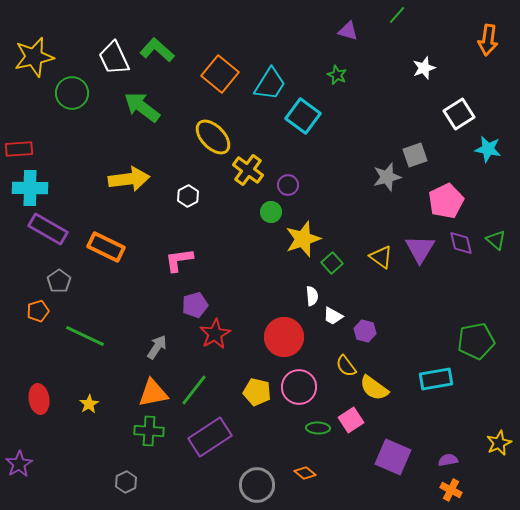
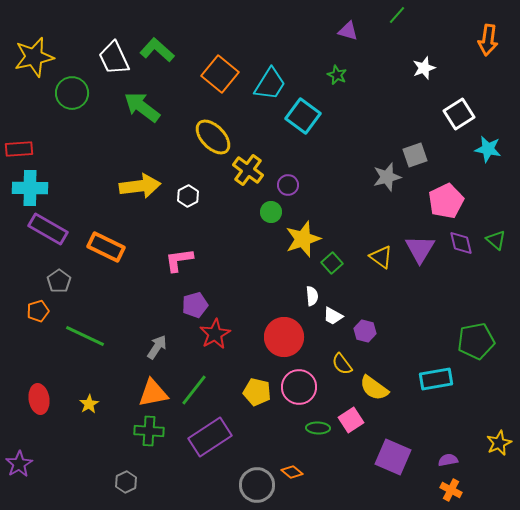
yellow arrow at (129, 179): moved 11 px right, 7 px down
yellow semicircle at (346, 366): moved 4 px left, 2 px up
orange diamond at (305, 473): moved 13 px left, 1 px up
